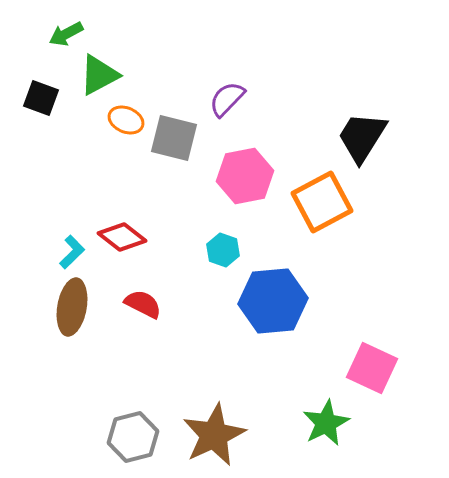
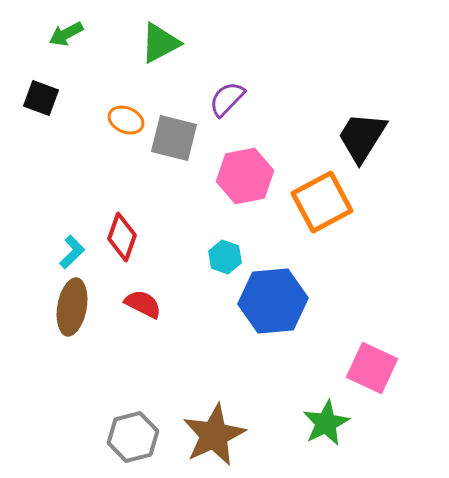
green triangle: moved 61 px right, 32 px up
red diamond: rotated 72 degrees clockwise
cyan hexagon: moved 2 px right, 7 px down
